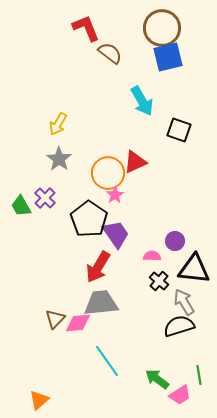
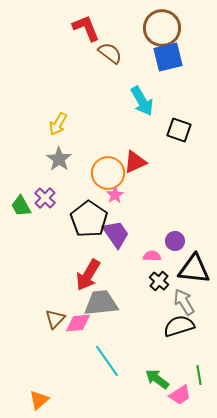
red arrow: moved 10 px left, 8 px down
